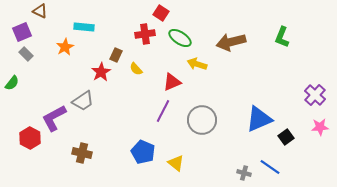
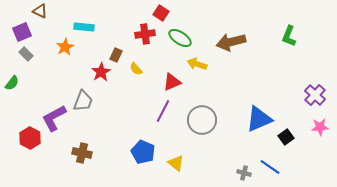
green L-shape: moved 7 px right, 1 px up
gray trapezoid: rotated 35 degrees counterclockwise
